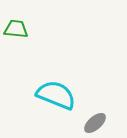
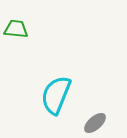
cyan semicircle: rotated 90 degrees counterclockwise
